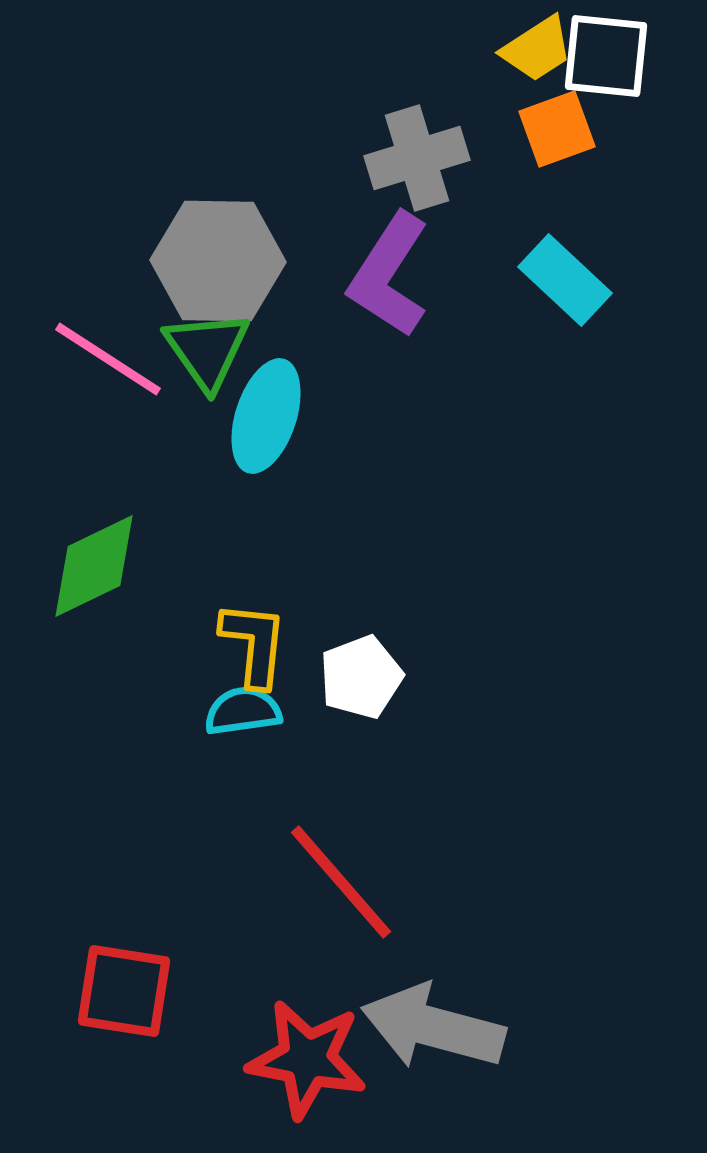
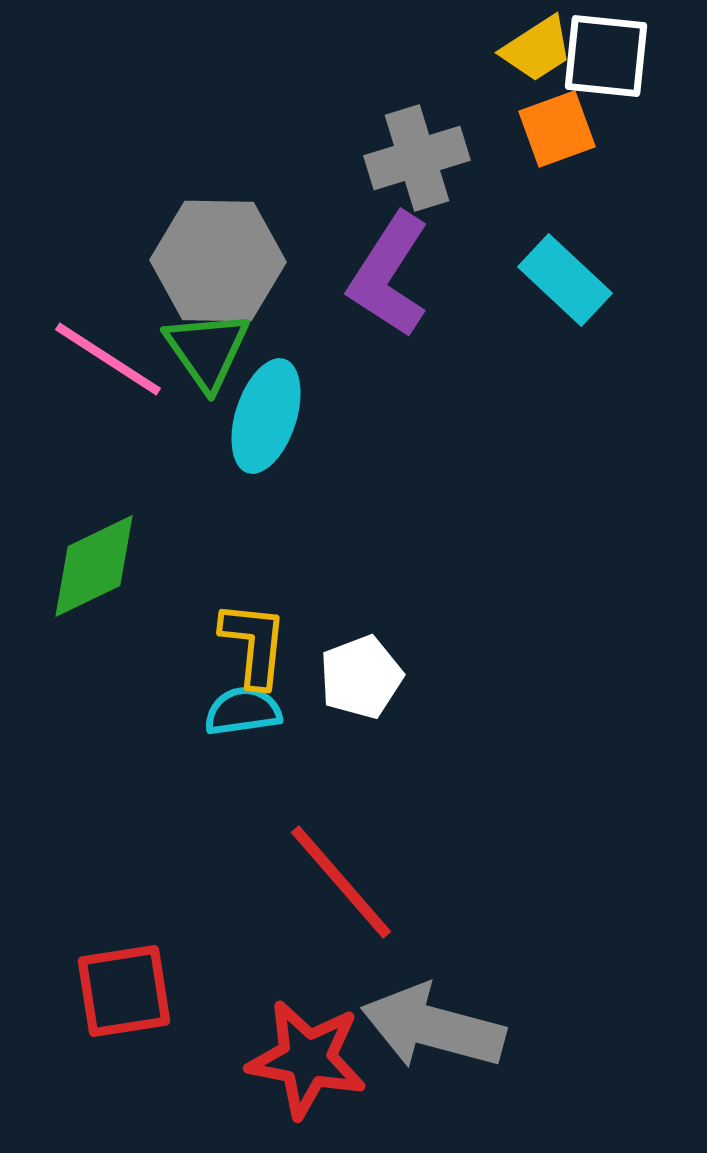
red square: rotated 18 degrees counterclockwise
